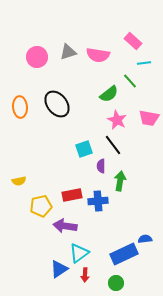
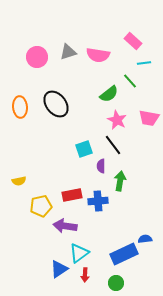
black ellipse: moved 1 px left
